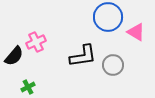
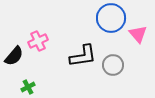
blue circle: moved 3 px right, 1 px down
pink triangle: moved 2 px right, 2 px down; rotated 18 degrees clockwise
pink cross: moved 2 px right, 1 px up
